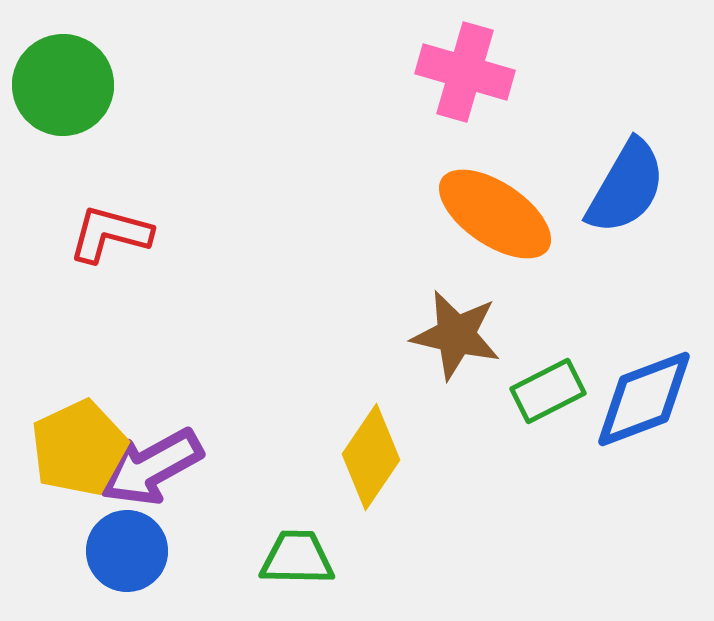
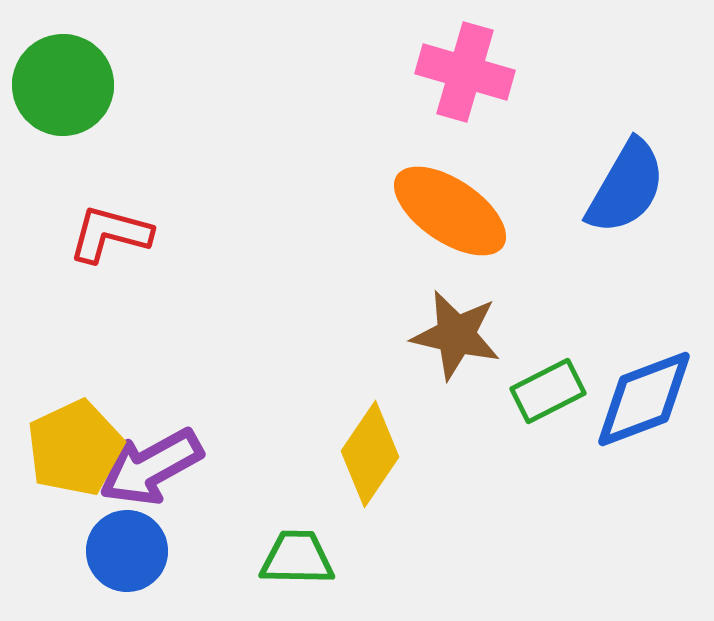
orange ellipse: moved 45 px left, 3 px up
yellow pentagon: moved 4 px left
yellow diamond: moved 1 px left, 3 px up
